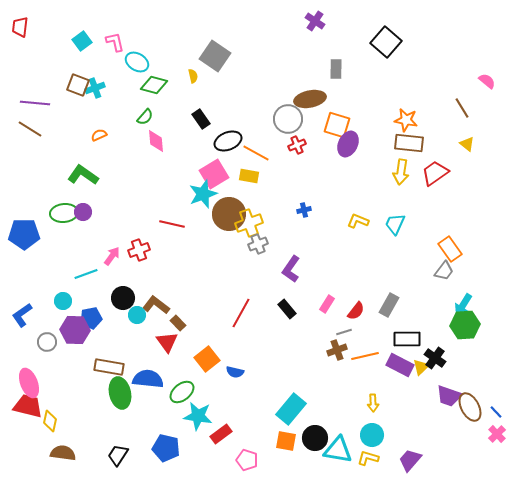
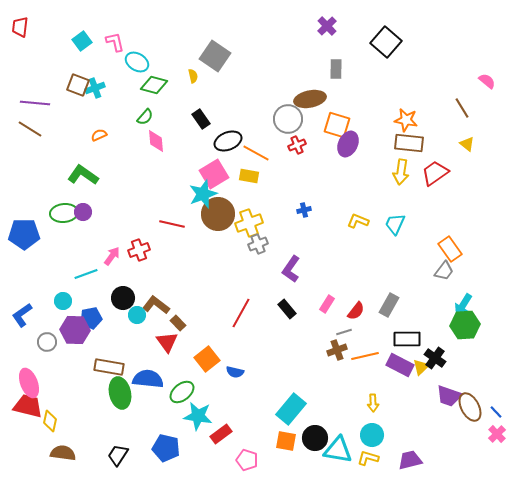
purple cross at (315, 21): moved 12 px right, 5 px down; rotated 12 degrees clockwise
brown circle at (229, 214): moved 11 px left
purple trapezoid at (410, 460): rotated 35 degrees clockwise
